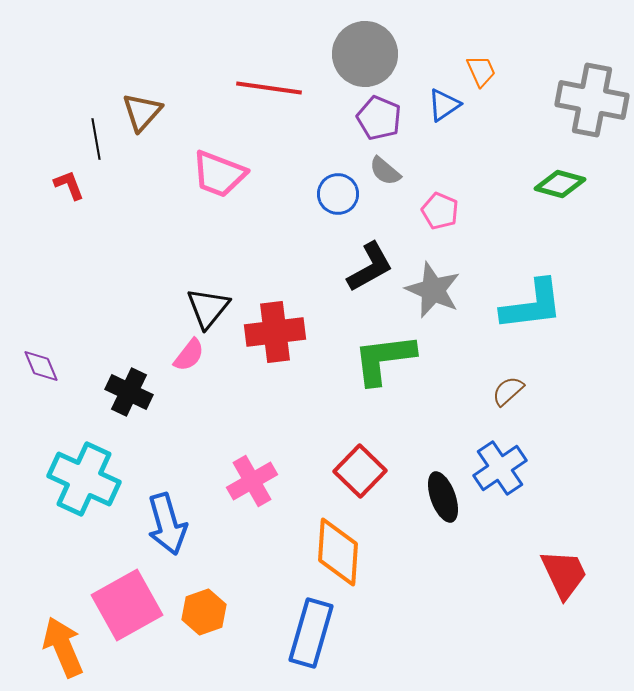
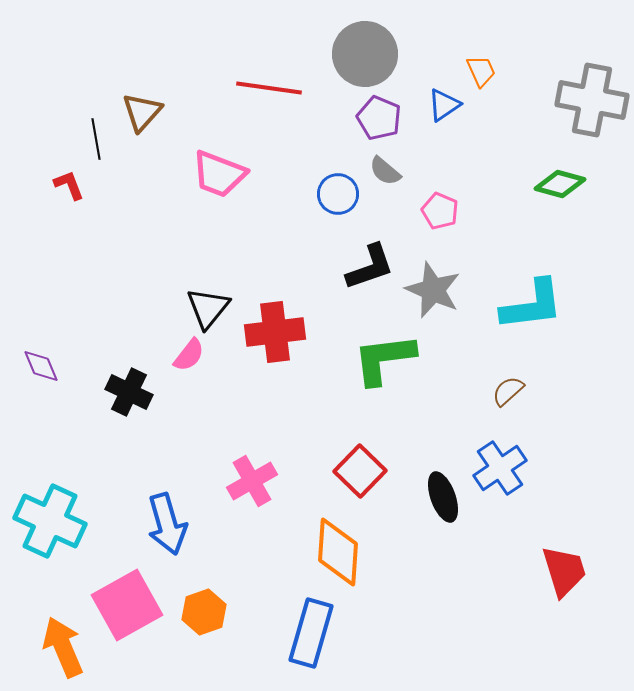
black L-shape: rotated 10 degrees clockwise
cyan cross: moved 34 px left, 42 px down
red trapezoid: moved 3 px up; rotated 8 degrees clockwise
